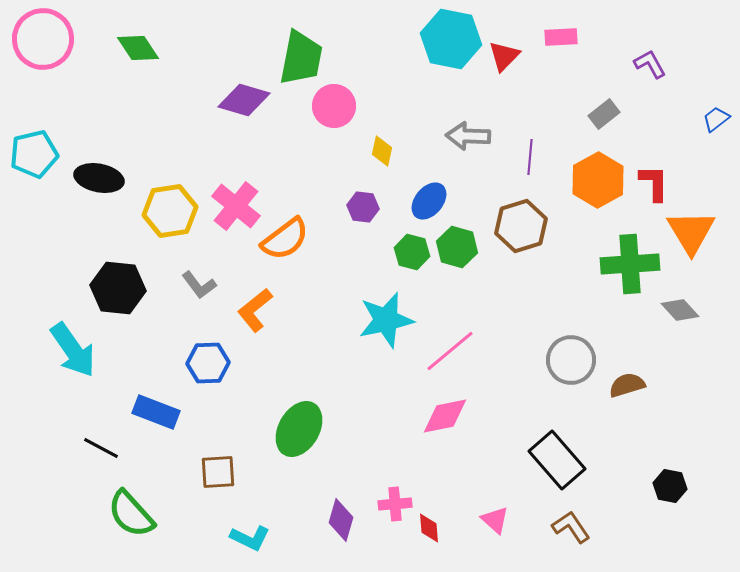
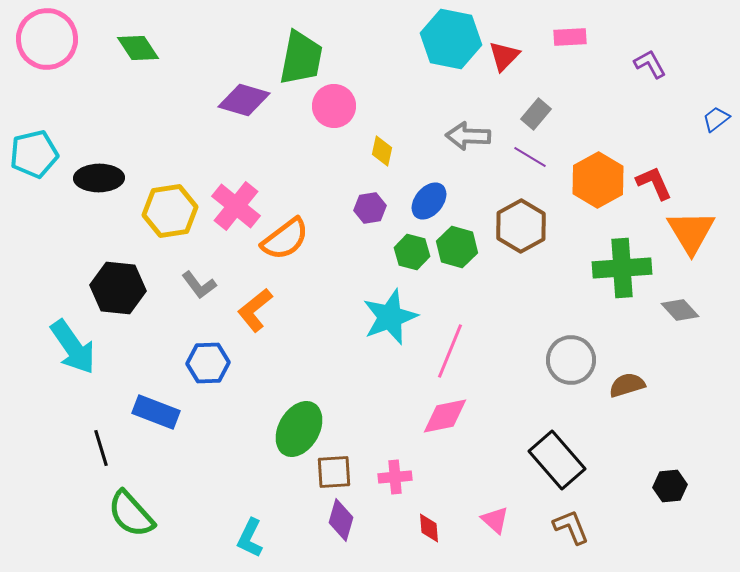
pink rectangle at (561, 37): moved 9 px right
pink circle at (43, 39): moved 4 px right
gray rectangle at (604, 114): moved 68 px left; rotated 12 degrees counterclockwise
purple line at (530, 157): rotated 64 degrees counterclockwise
black ellipse at (99, 178): rotated 12 degrees counterclockwise
red L-shape at (654, 183): rotated 24 degrees counterclockwise
purple hexagon at (363, 207): moved 7 px right, 1 px down; rotated 16 degrees counterclockwise
brown hexagon at (521, 226): rotated 12 degrees counterclockwise
green cross at (630, 264): moved 8 px left, 4 px down
cyan star at (386, 320): moved 4 px right, 3 px up; rotated 8 degrees counterclockwise
cyan arrow at (73, 350): moved 3 px up
pink line at (450, 351): rotated 28 degrees counterclockwise
black line at (101, 448): rotated 45 degrees clockwise
brown square at (218, 472): moved 116 px right
black hexagon at (670, 486): rotated 16 degrees counterclockwise
pink cross at (395, 504): moved 27 px up
brown L-shape at (571, 527): rotated 12 degrees clockwise
cyan L-shape at (250, 538): rotated 90 degrees clockwise
